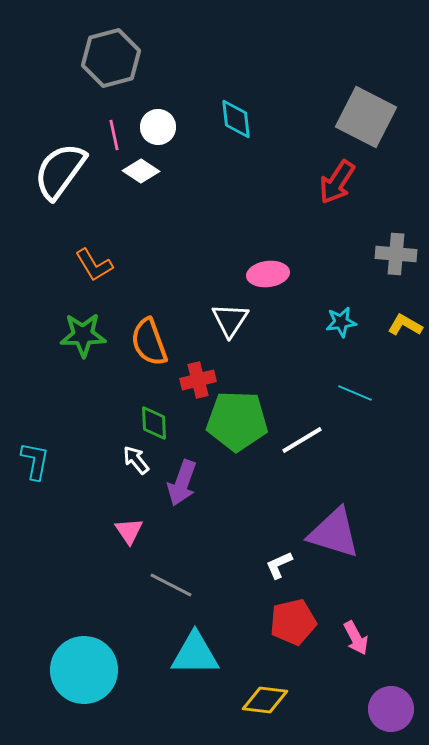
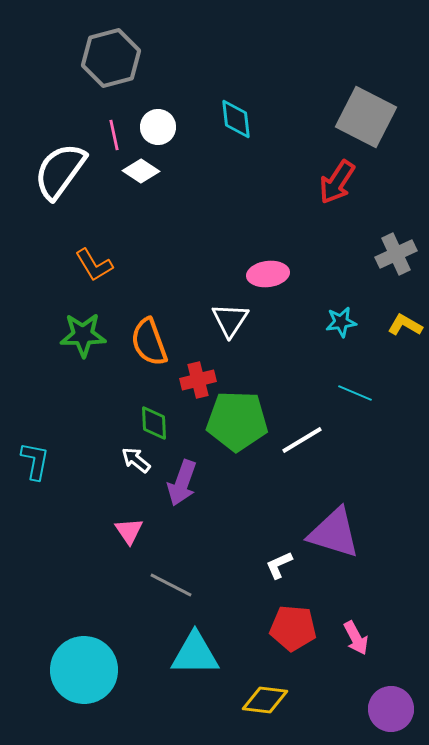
gray cross: rotated 30 degrees counterclockwise
white arrow: rotated 12 degrees counterclockwise
red pentagon: moved 6 px down; rotated 18 degrees clockwise
